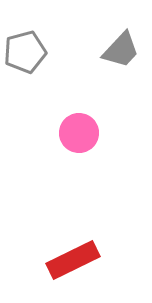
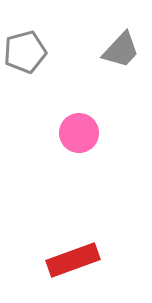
red rectangle: rotated 6 degrees clockwise
